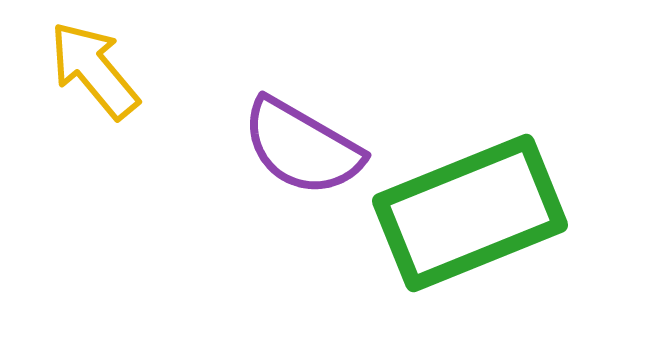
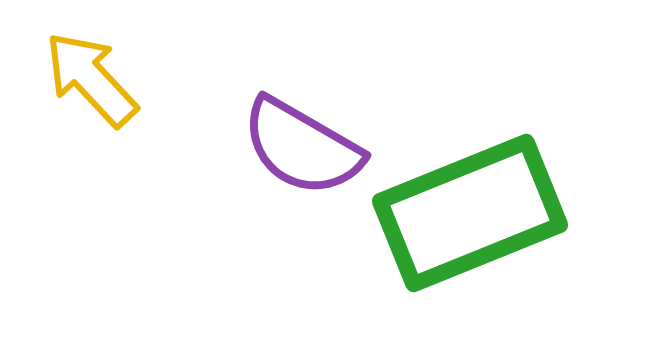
yellow arrow: moved 3 px left, 9 px down; rotated 3 degrees counterclockwise
